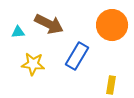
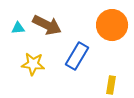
brown arrow: moved 2 px left, 1 px down
cyan triangle: moved 4 px up
